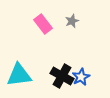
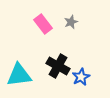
gray star: moved 1 px left, 1 px down
black cross: moved 4 px left, 10 px up
